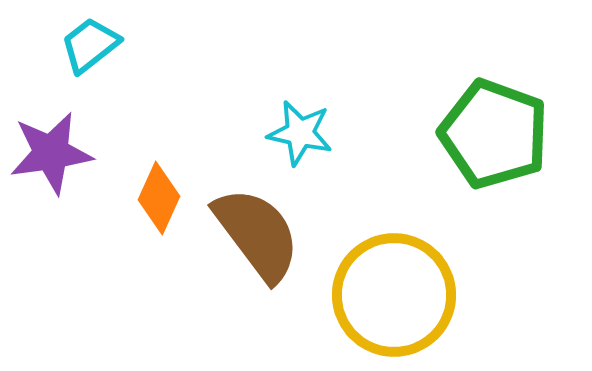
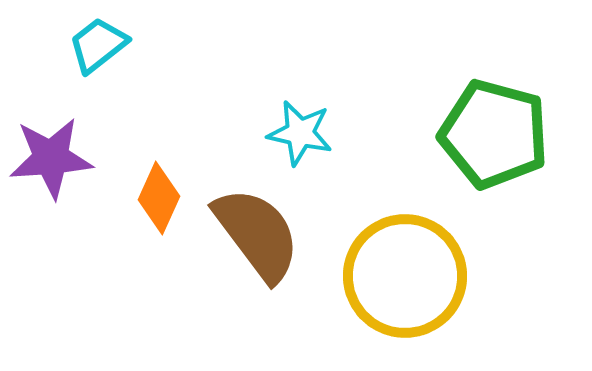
cyan trapezoid: moved 8 px right
green pentagon: rotated 5 degrees counterclockwise
purple star: moved 5 px down; rotated 4 degrees clockwise
yellow circle: moved 11 px right, 19 px up
